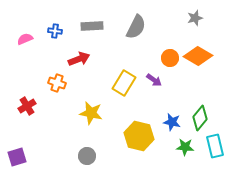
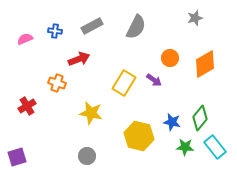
gray rectangle: rotated 25 degrees counterclockwise
orange diamond: moved 7 px right, 8 px down; rotated 60 degrees counterclockwise
cyan rectangle: moved 1 px down; rotated 25 degrees counterclockwise
